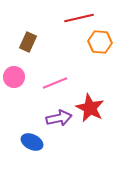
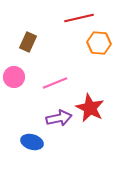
orange hexagon: moved 1 px left, 1 px down
blue ellipse: rotated 10 degrees counterclockwise
